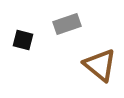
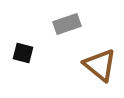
black square: moved 13 px down
